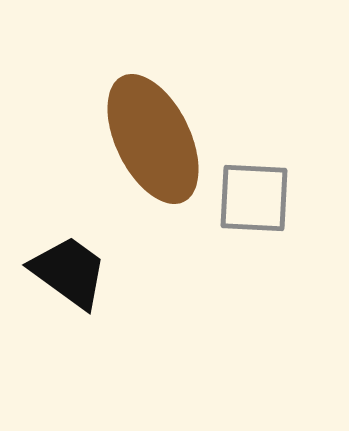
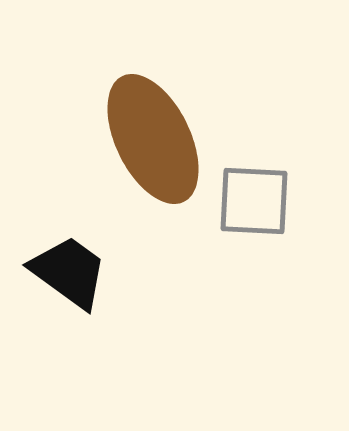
gray square: moved 3 px down
